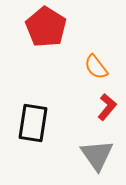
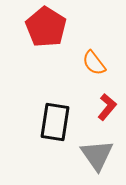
orange semicircle: moved 2 px left, 4 px up
black rectangle: moved 22 px right, 1 px up
